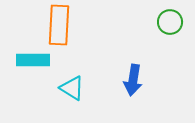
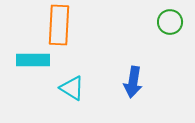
blue arrow: moved 2 px down
